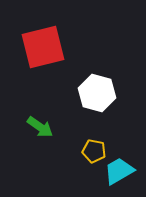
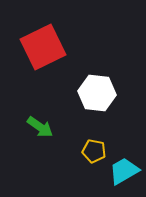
red square: rotated 12 degrees counterclockwise
white hexagon: rotated 9 degrees counterclockwise
cyan trapezoid: moved 5 px right
